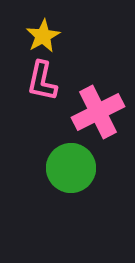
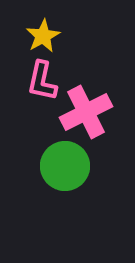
pink cross: moved 12 px left
green circle: moved 6 px left, 2 px up
